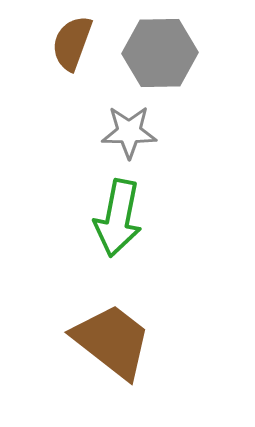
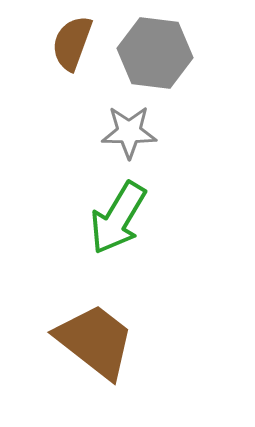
gray hexagon: moved 5 px left; rotated 8 degrees clockwise
green arrow: rotated 20 degrees clockwise
brown trapezoid: moved 17 px left
